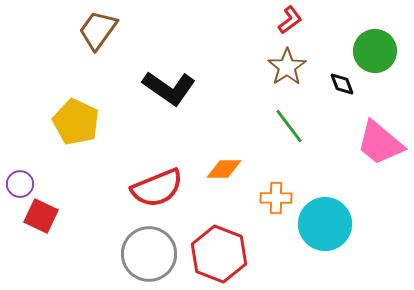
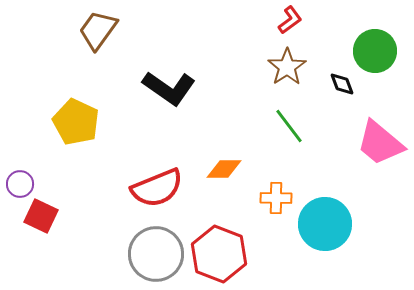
gray circle: moved 7 px right
